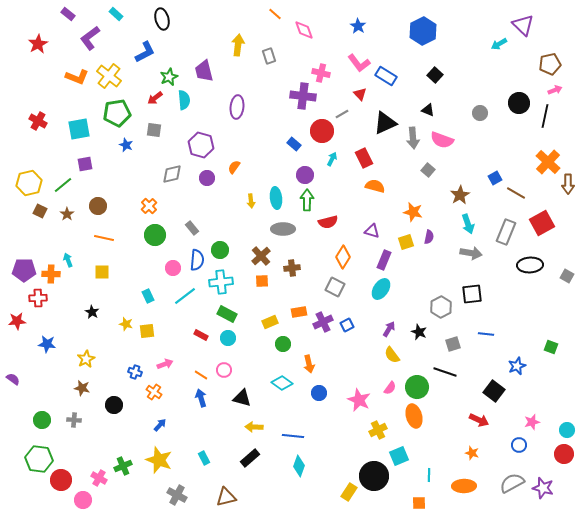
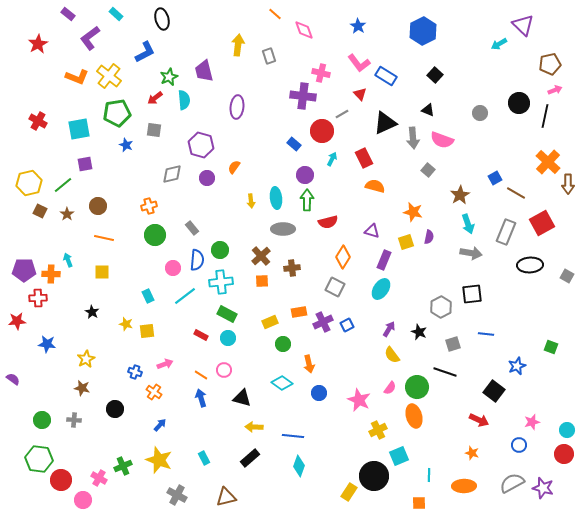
orange cross at (149, 206): rotated 28 degrees clockwise
black circle at (114, 405): moved 1 px right, 4 px down
